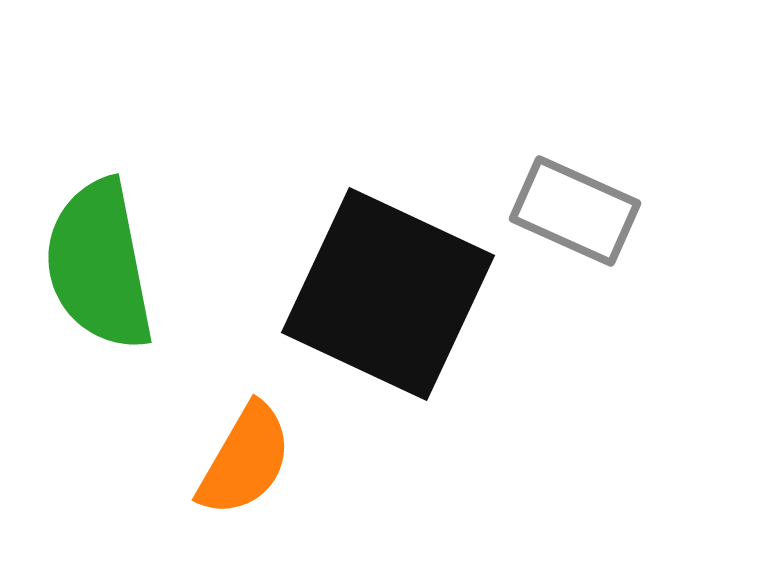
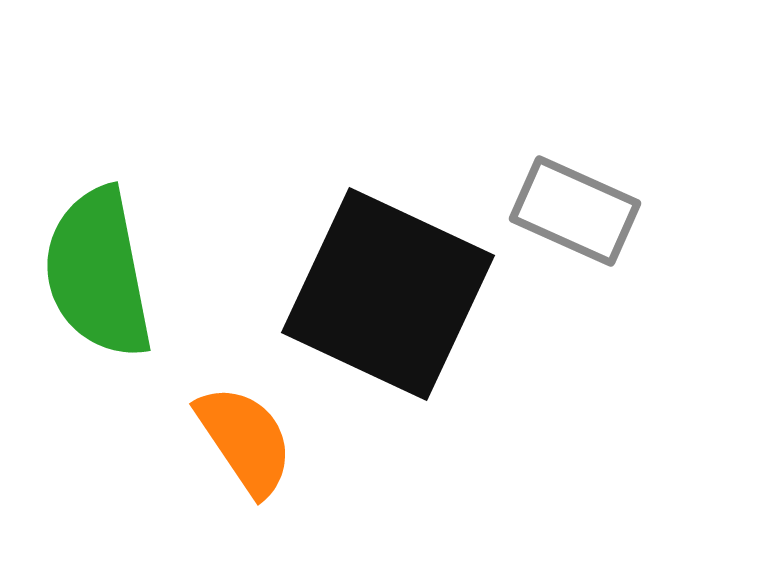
green semicircle: moved 1 px left, 8 px down
orange semicircle: moved 20 px up; rotated 64 degrees counterclockwise
